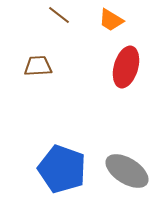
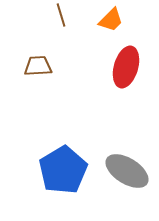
brown line: moved 2 px right; rotated 35 degrees clockwise
orange trapezoid: rotated 76 degrees counterclockwise
blue pentagon: moved 1 px right, 1 px down; rotated 21 degrees clockwise
